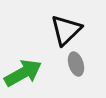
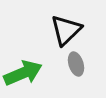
green arrow: rotated 6 degrees clockwise
